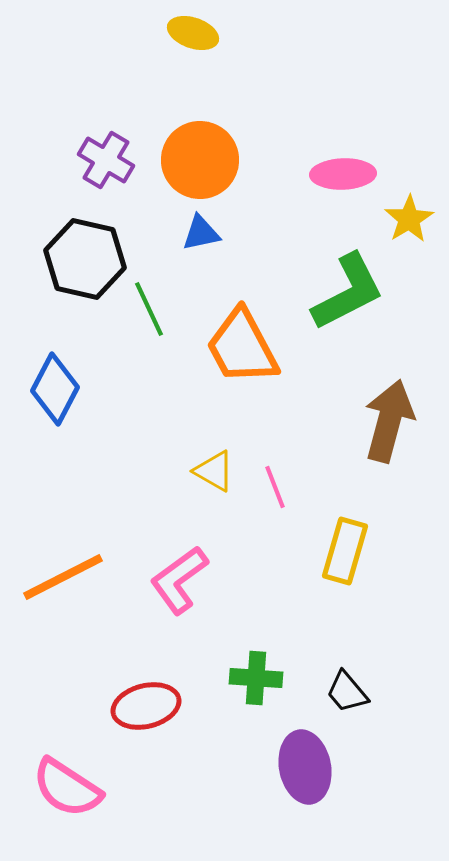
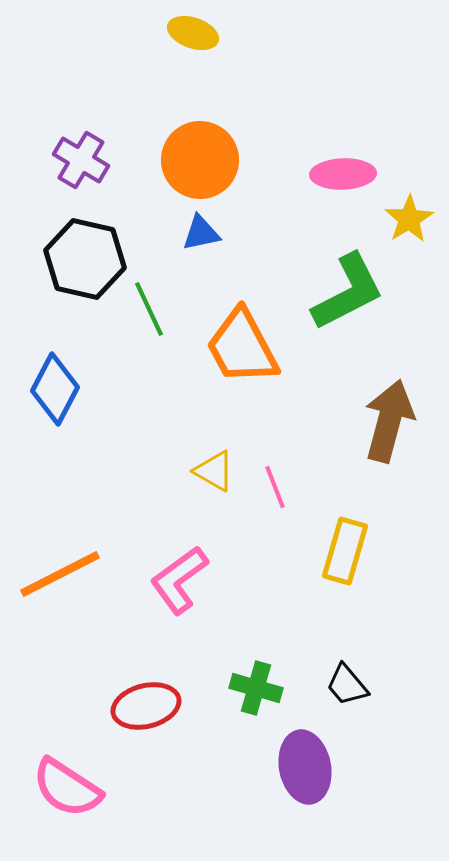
purple cross: moved 25 px left
orange line: moved 3 px left, 3 px up
green cross: moved 10 px down; rotated 12 degrees clockwise
black trapezoid: moved 7 px up
